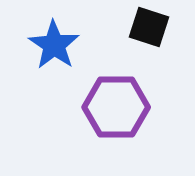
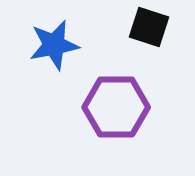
blue star: rotated 27 degrees clockwise
